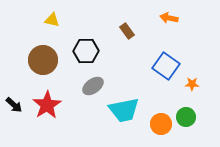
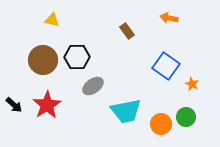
black hexagon: moved 9 px left, 6 px down
orange star: rotated 24 degrees clockwise
cyan trapezoid: moved 2 px right, 1 px down
